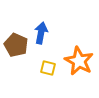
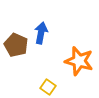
orange star: rotated 12 degrees counterclockwise
yellow square: moved 19 px down; rotated 21 degrees clockwise
